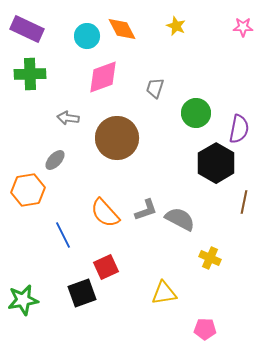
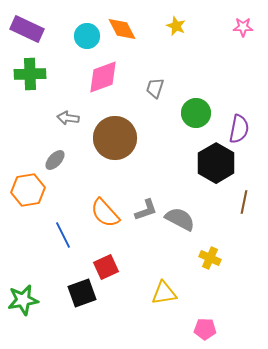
brown circle: moved 2 px left
